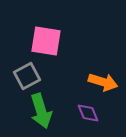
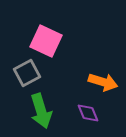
pink square: rotated 16 degrees clockwise
gray square: moved 3 px up
